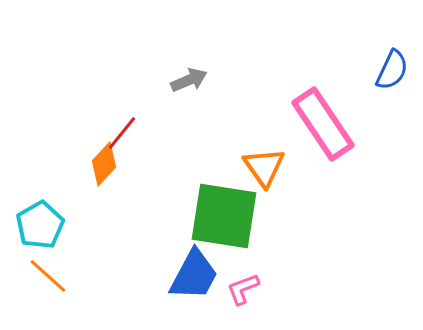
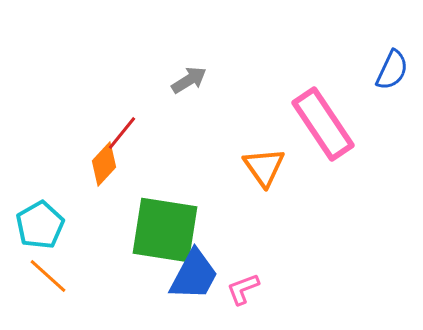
gray arrow: rotated 9 degrees counterclockwise
green square: moved 59 px left, 14 px down
